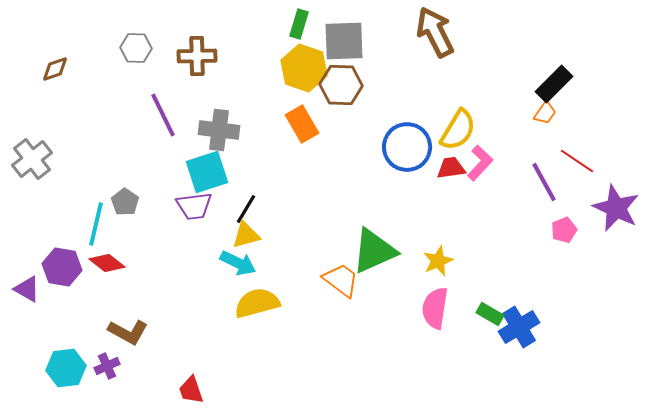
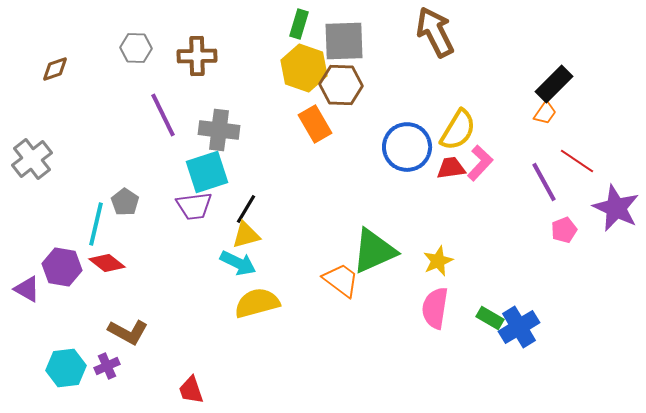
orange rectangle at (302, 124): moved 13 px right
green rectangle at (490, 314): moved 4 px down
